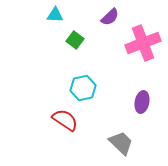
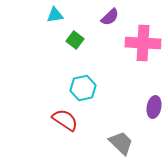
cyan triangle: rotated 12 degrees counterclockwise
pink cross: rotated 24 degrees clockwise
purple ellipse: moved 12 px right, 5 px down
